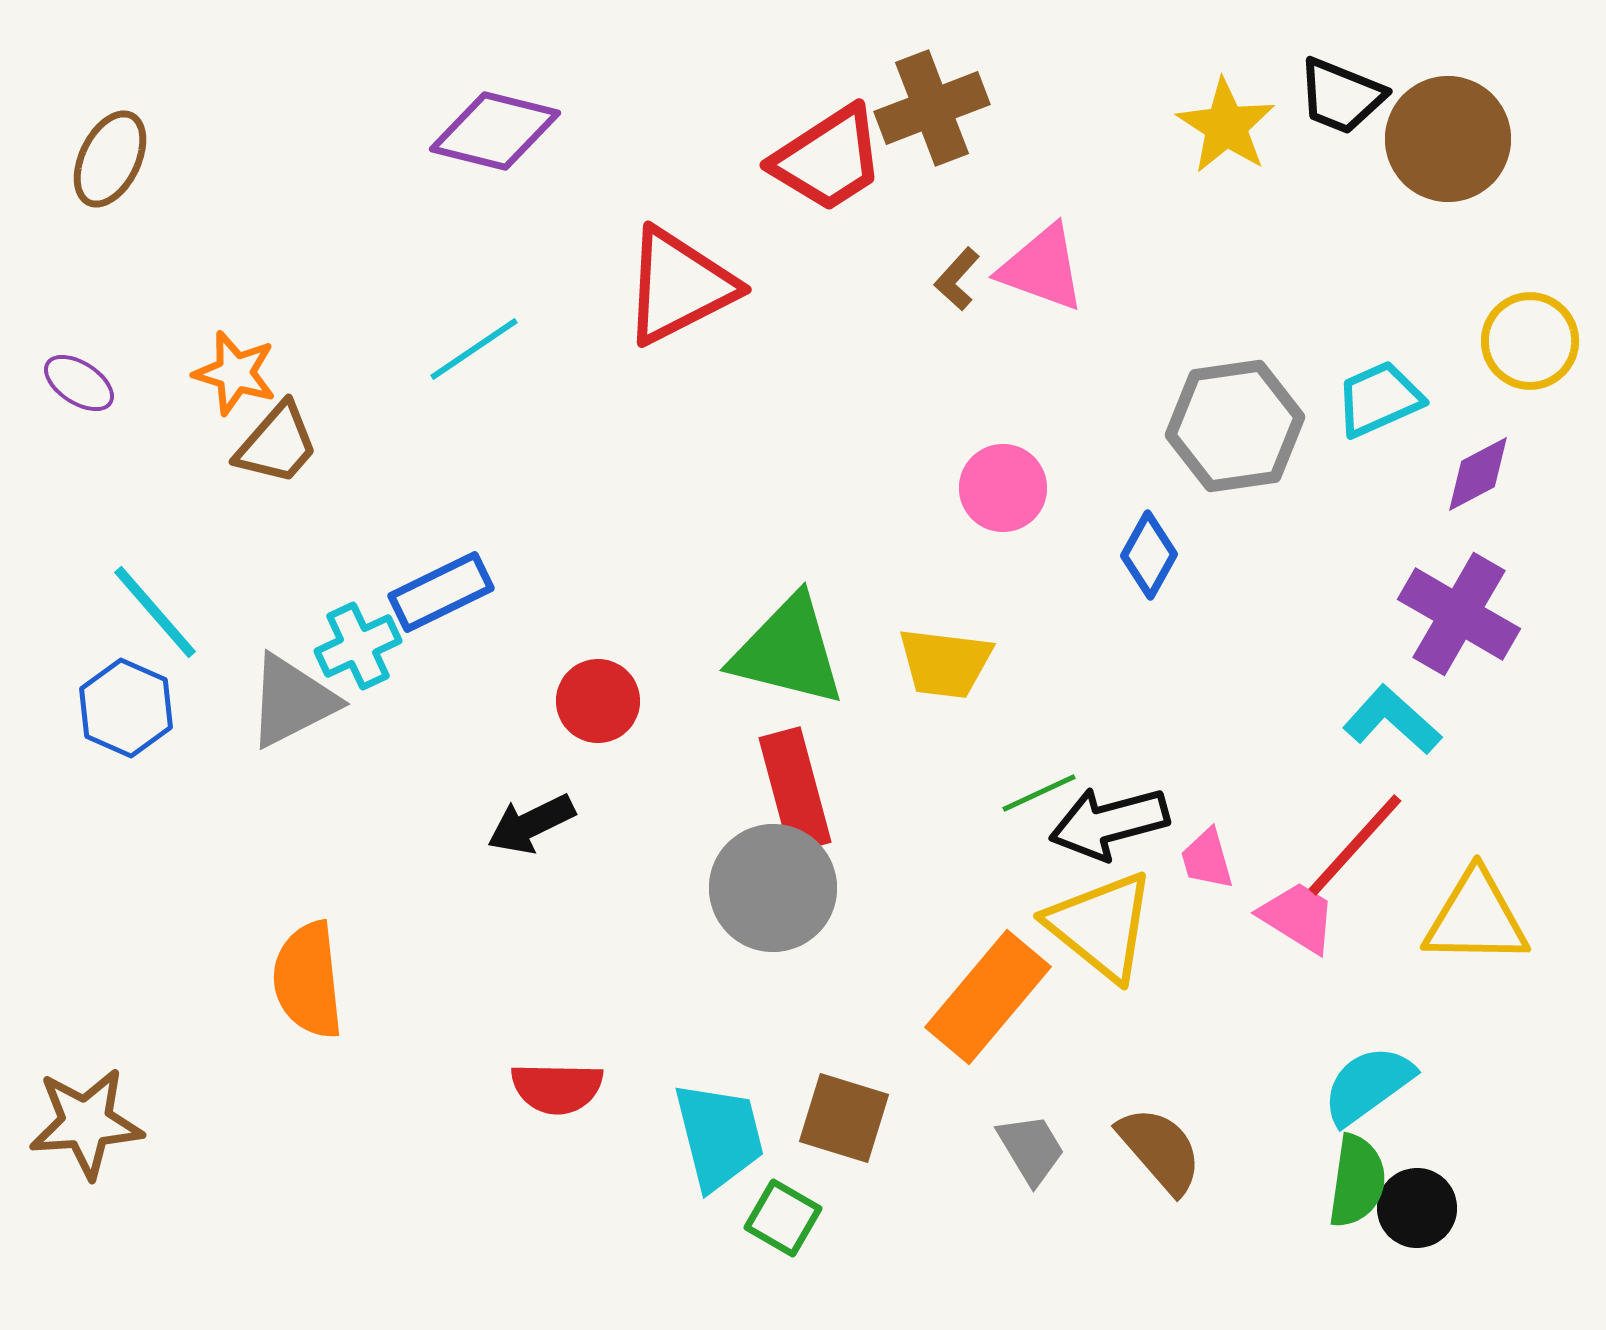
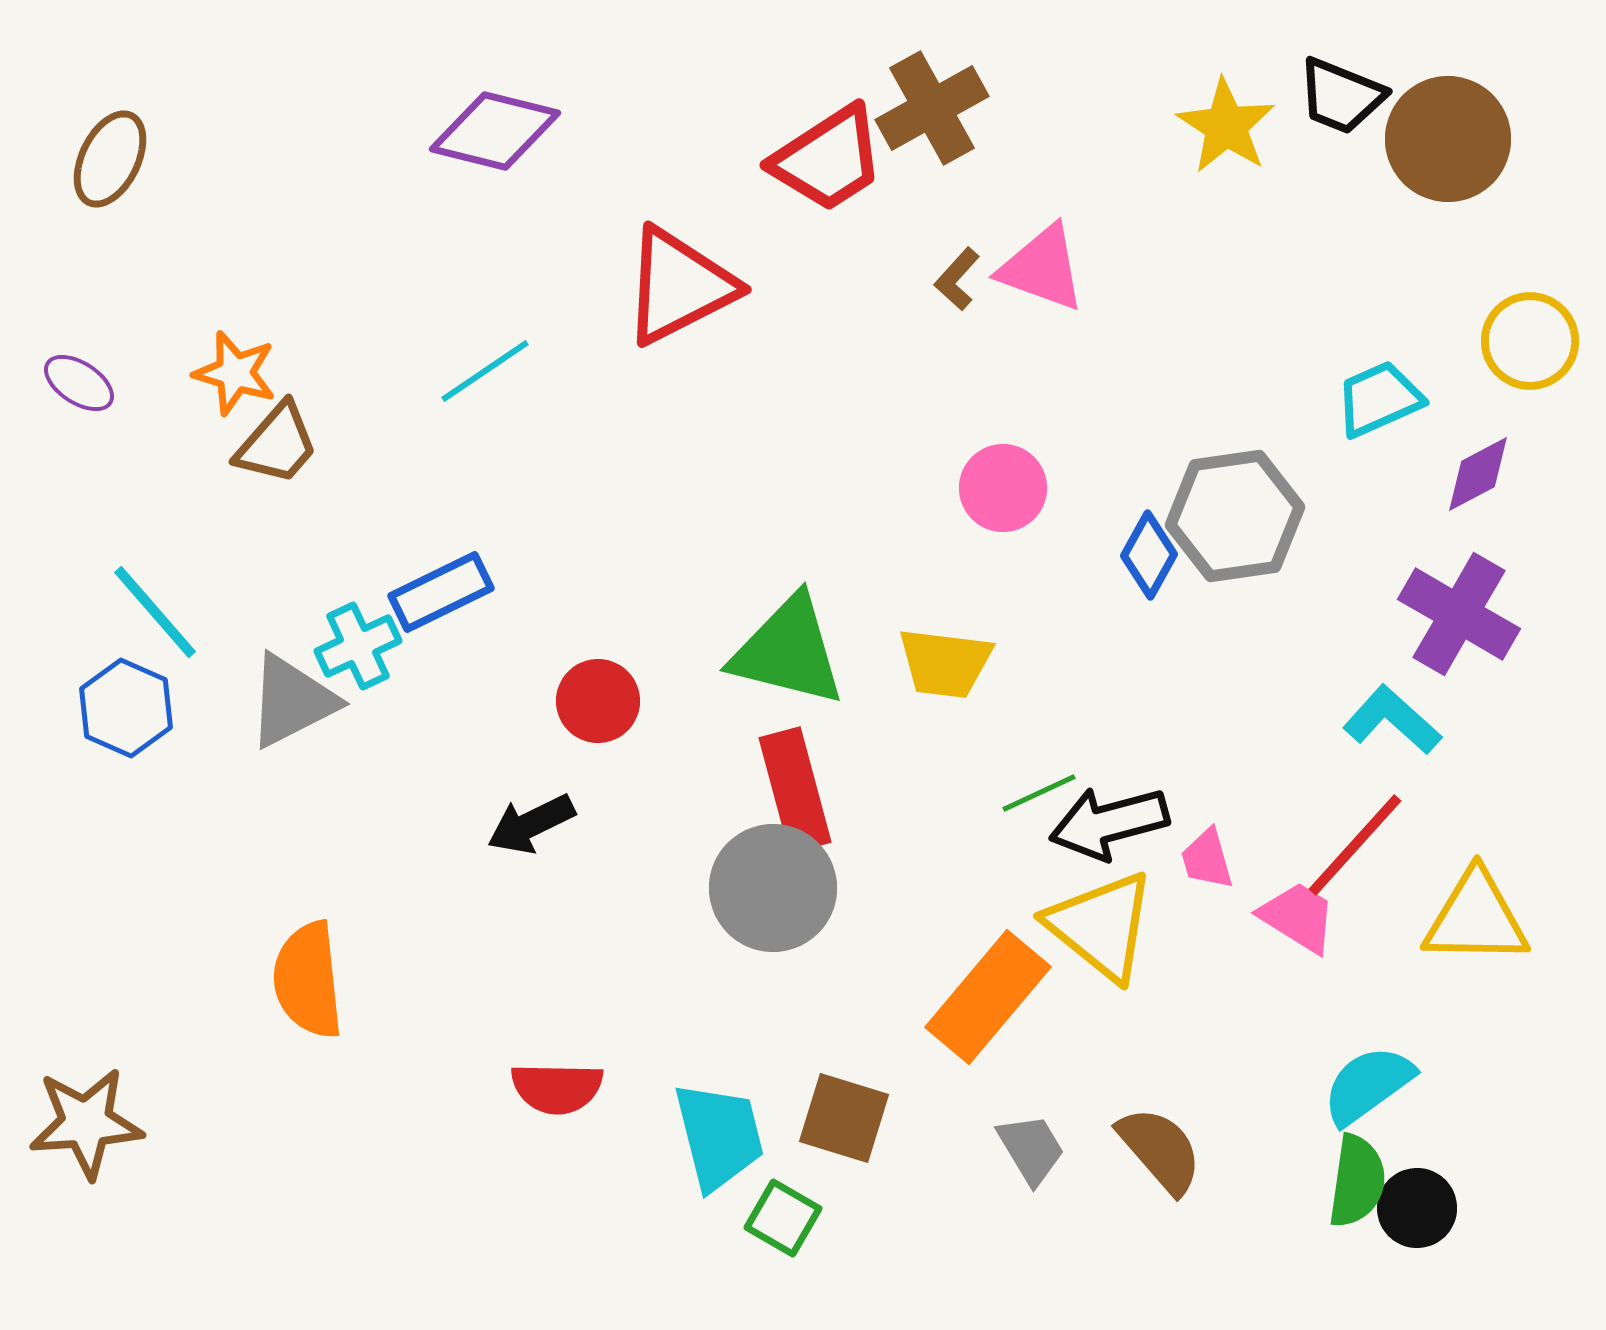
brown cross at (932, 108): rotated 8 degrees counterclockwise
cyan line at (474, 349): moved 11 px right, 22 px down
gray hexagon at (1235, 426): moved 90 px down
